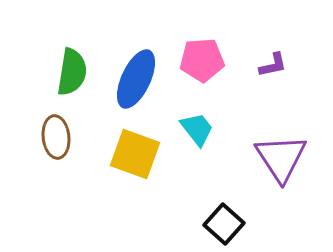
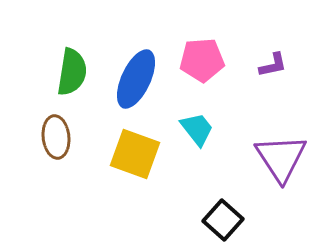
black square: moved 1 px left, 4 px up
